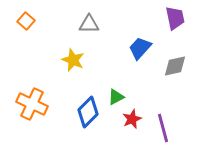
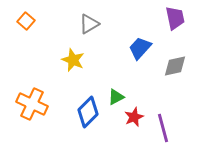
gray triangle: rotated 30 degrees counterclockwise
red star: moved 2 px right, 2 px up
